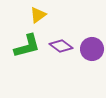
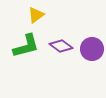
yellow triangle: moved 2 px left
green L-shape: moved 1 px left
